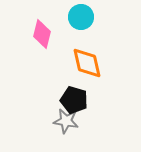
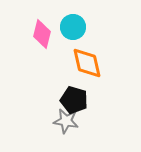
cyan circle: moved 8 px left, 10 px down
